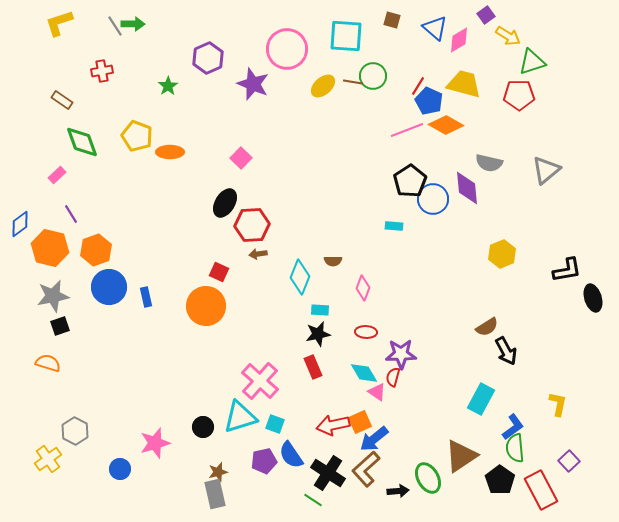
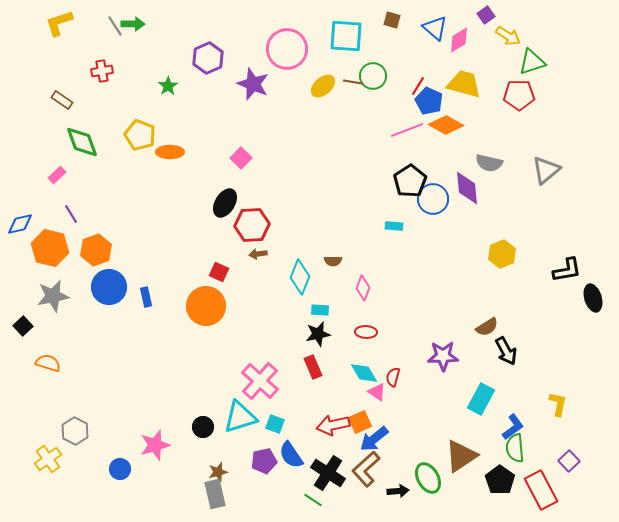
yellow pentagon at (137, 136): moved 3 px right, 1 px up
blue diamond at (20, 224): rotated 24 degrees clockwise
black square at (60, 326): moved 37 px left; rotated 24 degrees counterclockwise
purple star at (401, 354): moved 42 px right, 2 px down
pink star at (155, 443): moved 2 px down
